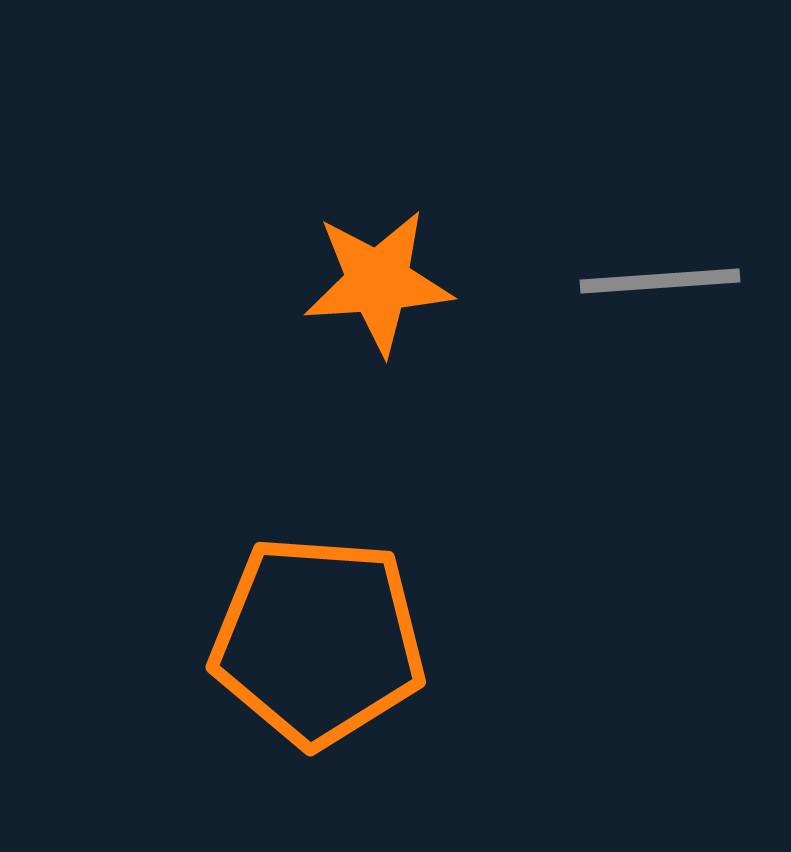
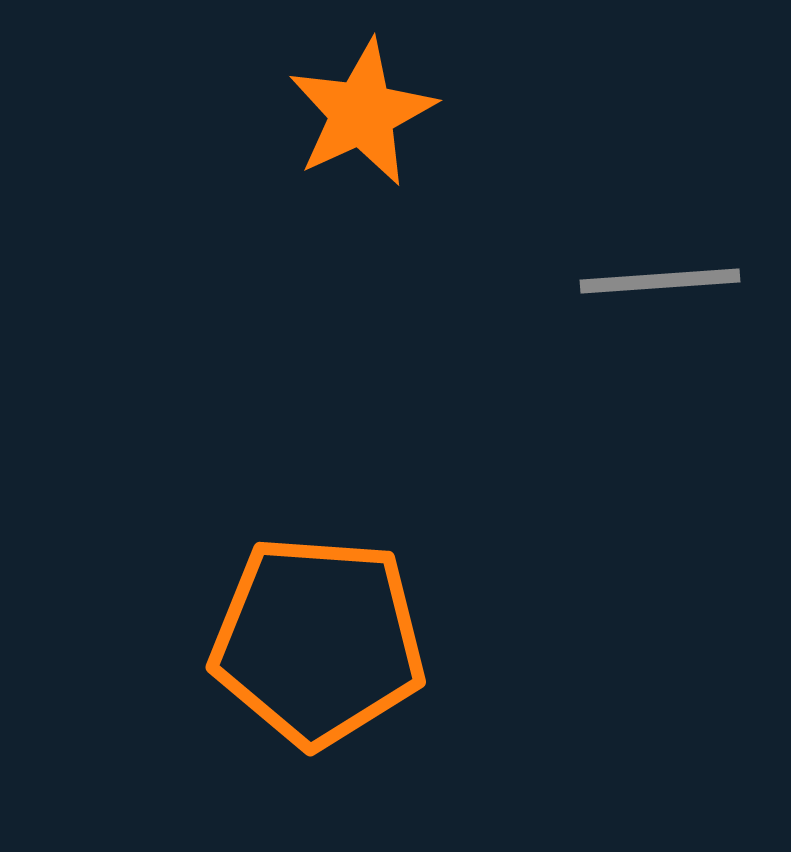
orange star: moved 16 px left, 169 px up; rotated 21 degrees counterclockwise
